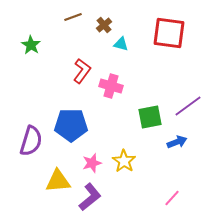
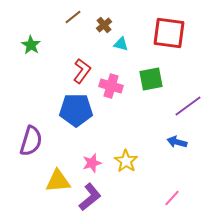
brown line: rotated 18 degrees counterclockwise
green square: moved 1 px right, 38 px up
blue pentagon: moved 5 px right, 15 px up
blue arrow: rotated 144 degrees counterclockwise
yellow star: moved 2 px right
